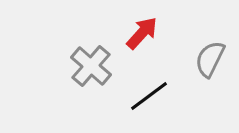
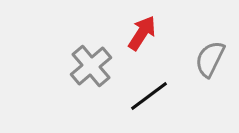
red arrow: rotated 9 degrees counterclockwise
gray cross: rotated 9 degrees clockwise
